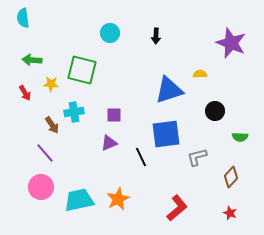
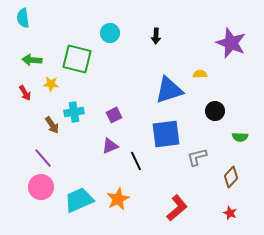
green square: moved 5 px left, 11 px up
purple square: rotated 28 degrees counterclockwise
purple triangle: moved 1 px right, 3 px down
purple line: moved 2 px left, 5 px down
black line: moved 5 px left, 4 px down
cyan trapezoid: rotated 12 degrees counterclockwise
